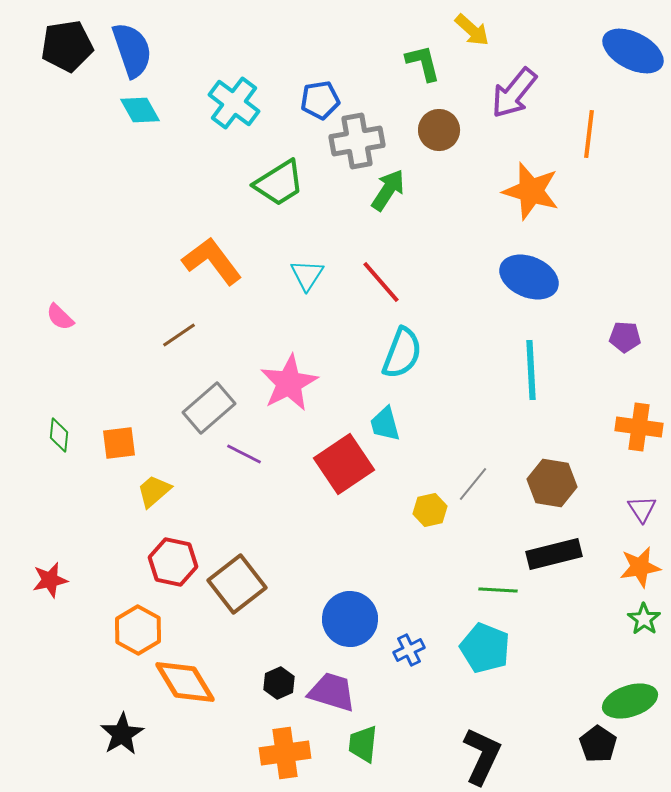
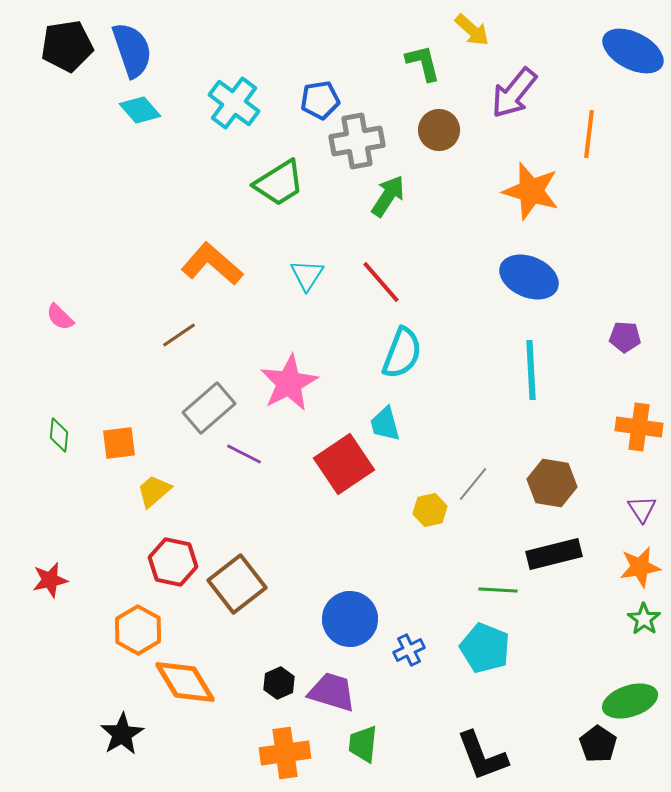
cyan diamond at (140, 110): rotated 12 degrees counterclockwise
green arrow at (388, 190): moved 6 px down
orange L-shape at (212, 261): moved 3 px down; rotated 12 degrees counterclockwise
black L-shape at (482, 756): rotated 134 degrees clockwise
